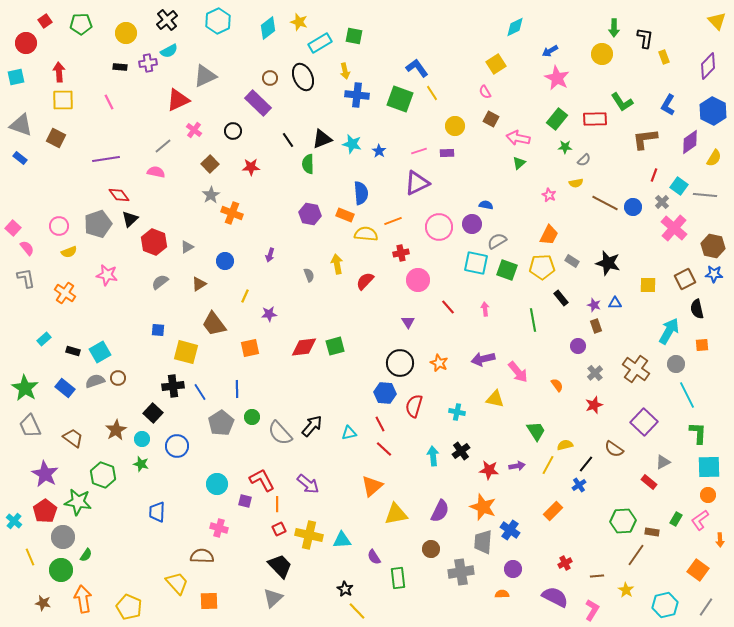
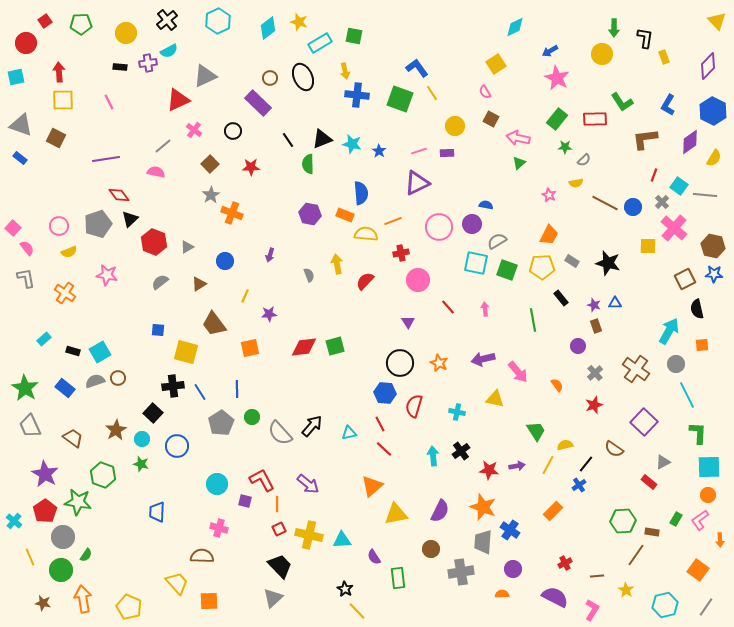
yellow square at (648, 285): moved 39 px up
